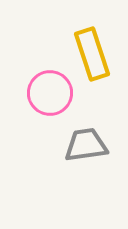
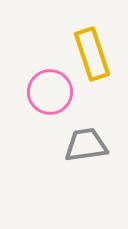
pink circle: moved 1 px up
